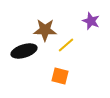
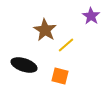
purple star: moved 5 px up; rotated 12 degrees clockwise
brown star: rotated 30 degrees clockwise
black ellipse: moved 14 px down; rotated 35 degrees clockwise
